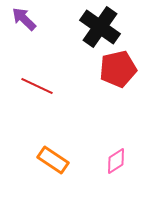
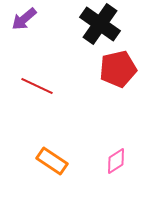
purple arrow: rotated 84 degrees counterclockwise
black cross: moved 3 px up
orange rectangle: moved 1 px left, 1 px down
